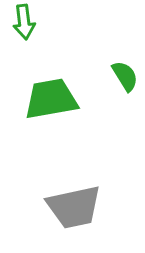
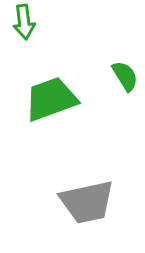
green trapezoid: rotated 10 degrees counterclockwise
gray trapezoid: moved 13 px right, 5 px up
